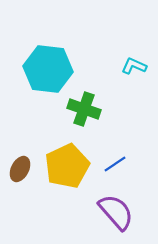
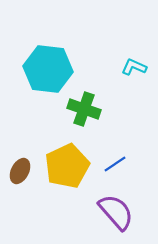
cyan L-shape: moved 1 px down
brown ellipse: moved 2 px down
